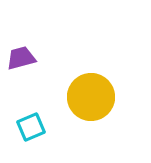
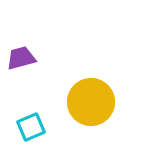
yellow circle: moved 5 px down
